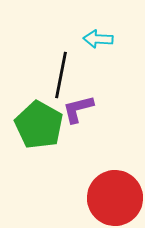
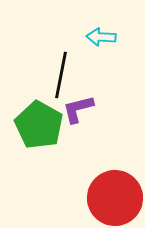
cyan arrow: moved 3 px right, 2 px up
